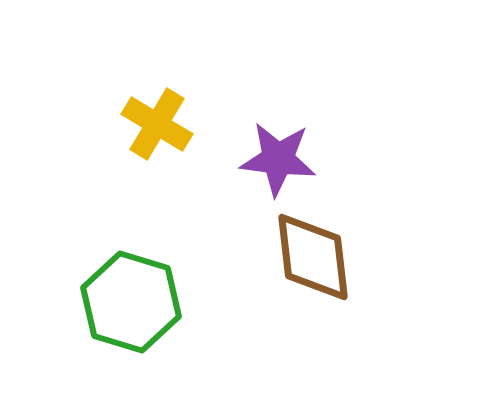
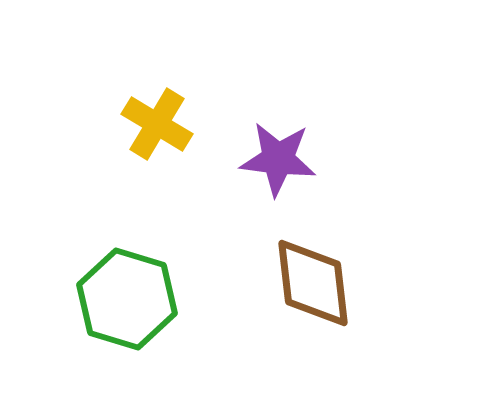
brown diamond: moved 26 px down
green hexagon: moved 4 px left, 3 px up
